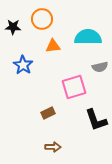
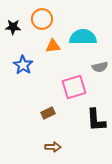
cyan semicircle: moved 5 px left
black L-shape: rotated 15 degrees clockwise
